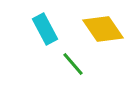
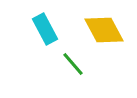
yellow diamond: moved 1 px right, 1 px down; rotated 6 degrees clockwise
